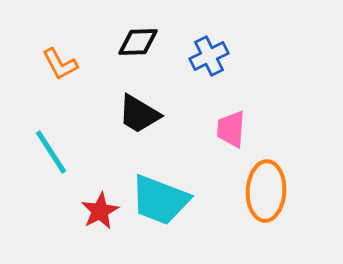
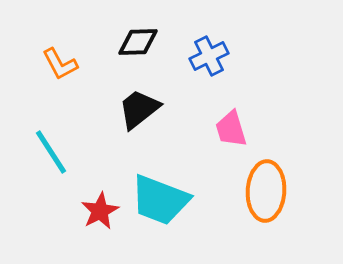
black trapezoid: moved 5 px up; rotated 111 degrees clockwise
pink trapezoid: rotated 21 degrees counterclockwise
